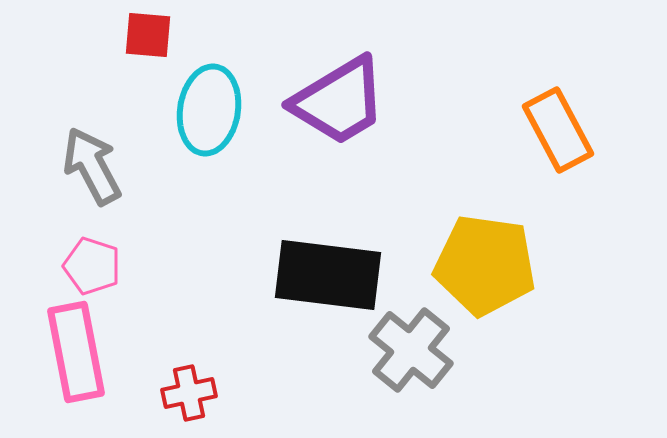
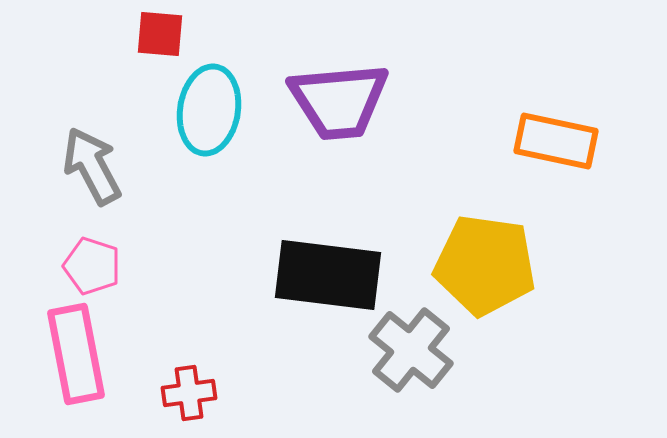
red square: moved 12 px right, 1 px up
purple trapezoid: rotated 26 degrees clockwise
orange rectangle: moved 2 px left, 11 px down; rotated 50 degrees counterclockwise
pink rectangle: moved 2 px down
red cross: rotated 4 degrees clockwise
